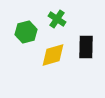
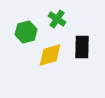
black rectangle: moved 4 px left
yellow diamond: moved 3 px left
